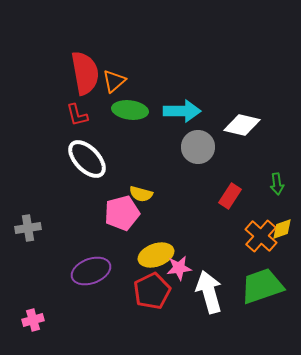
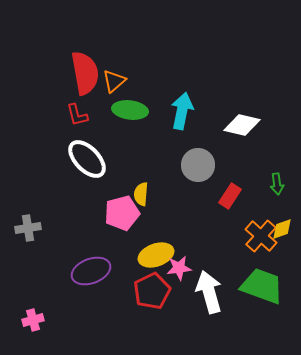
cyan arrow: rotated 78 degrees counterclockwise
gray circle: moved 18 px down
yellow semicircle: rotated 80 degrees clockwise
green trapezoid: rotated 39 degrees clockwise
